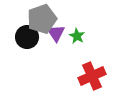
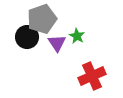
purple triangle: moved 1 px right, 10 px down
